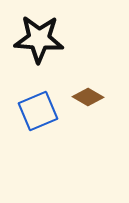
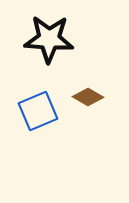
black star: moved 10 px right
